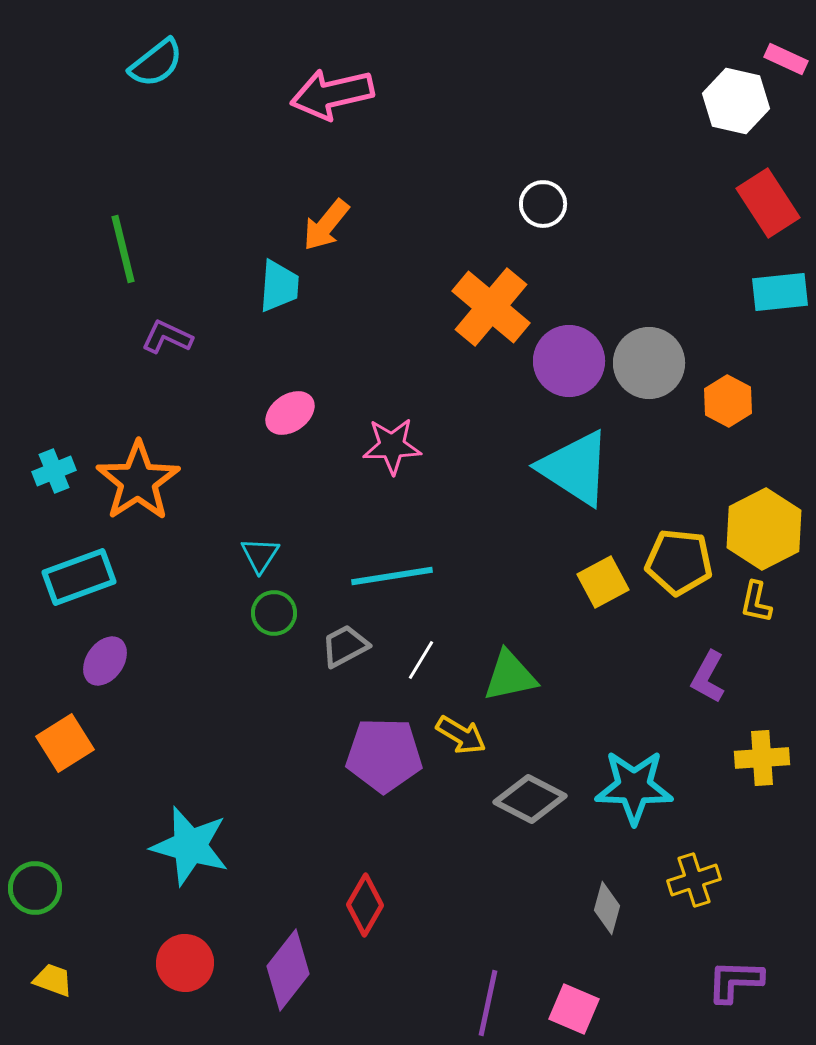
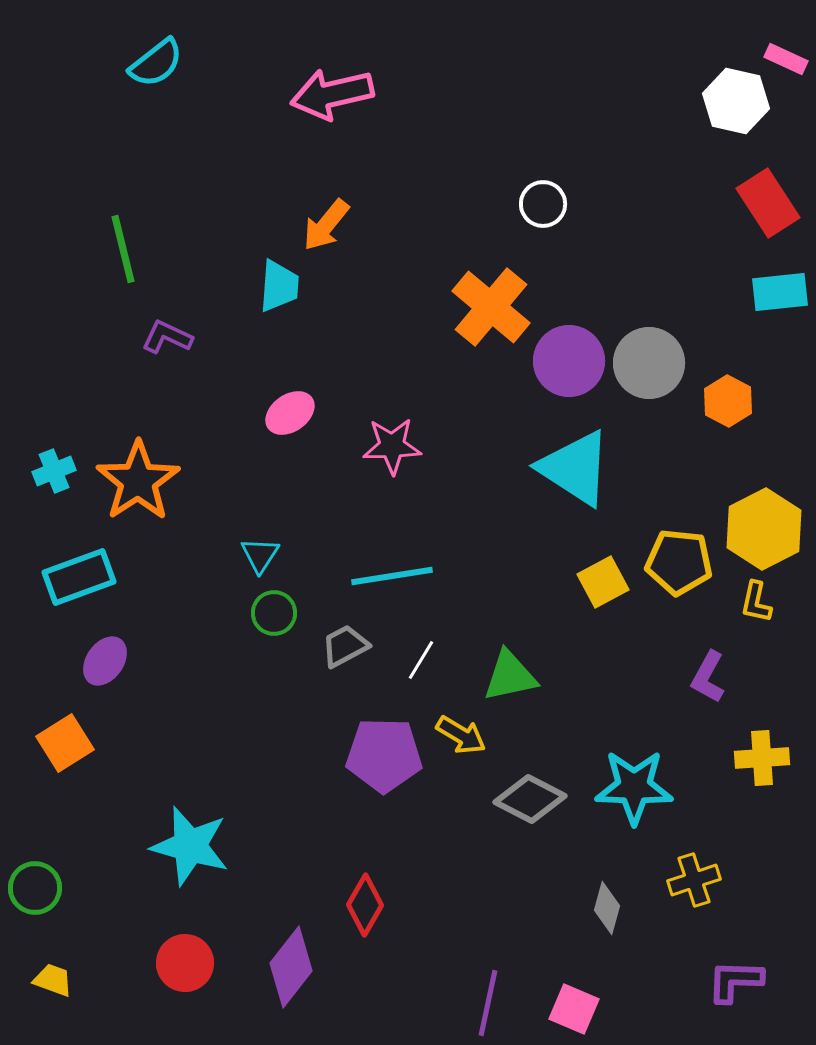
purple diamond at (288, 970): moved 3 px right, 3 px up
